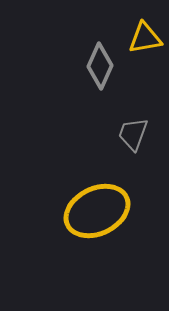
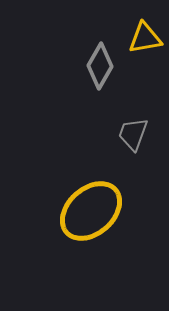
gray diamond: rotated 6 degrees clockwise
yellow ellipse: moved 6 px left; rotated 16 degrees counterclockwise
